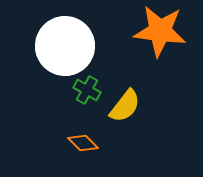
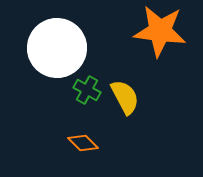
white circle: moved 8 px left, 2 px down
yellow semicircle: moved 9 px up; rotated 66 degrees counterclockwise
